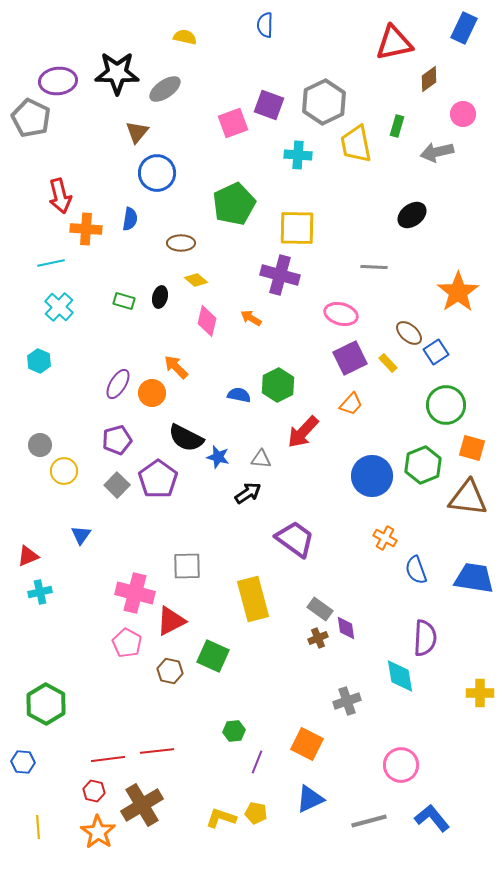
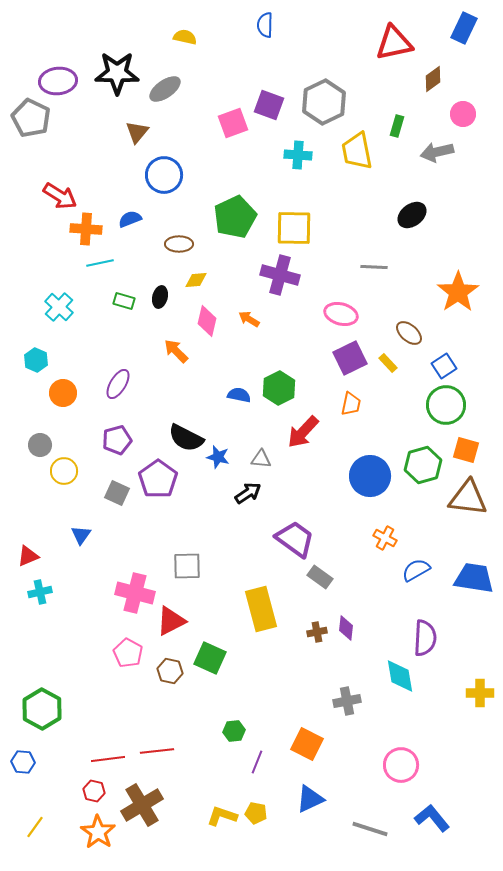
brown diamond at (429, 79): moved 4 px right
yellow trapezoid at (356, 144): moved 1 px right, 7 px down
blue circle at (157, 173): moved 7 px right, 2 px down
red arrow at (60, 196): rotated 44 degrees counterclockwise
green pentagon at (234, 204): moved 1 px right, 13 px down
blue semicircle at (130, 219): rotated 120 degrees counterclockwise
yellow square at (297, 228): moved 3 px left
brown ellipse at (181, 243): moved 2 px left, 1 px down
cyan line at (51, 263): moved 49 px right
yellow diamond at (196, 280): rotated 45 degrees counterclockwise
orange arrow at (251, 318): moved 2 px left, 1 px down
blue square at (436, 352): moved 8 px right, 14 px down
cyan hexagon at (39, 361): moved 3 px left, 1 px up
orange arrow at (176, 367): moved 16 px up
green hexagon at (278, 385): moved 1 px right, 3 px down
orange circle at (152, 393): moved 89 px left
orange trapezoid at (351, 404): rotated 30 degrees counterclockwise
orange square at (472, 448): moved 6 px left, 2 px down
green hexagon at (423, 465): rotated 6 degrees clockwise
blue circle at (372, 476): moved 2 px left
gray square at (117, 485): moved 8 px down; rotated 20 degrees counterclockwise
blue semicircle at (416, 570): rotated 80 degrees clockwise
yellow rectangle at (253, 599): moved 8 px right, 10 px down
gray rectangle at (320, 609): moved 32 px up
purple diamond at (346, 628): rotated 15 degrees clockwise
brown cross at (318, 638): moved 1 px left, 6 px up; rotated 12 degrees clockwise
pink pentagon at (127, 643): moved 1 px right, 10 px down
green square at (213, 656): moved 3 px left, 2 px down
gray cross at (347, 701): rotated 8 degrees clockwise
green hexagon at (46, 704): moved 4 px left, 5 px down
yellow L-shape at (221, 818): moved 1 px right, 2 px up
gray line at (369, 821): moved 1 px right, 8 px down; rotated 33 degrees clockwise
yellow line at (38, 827): moved 3 px left; rotated 40 degrees clockwise
